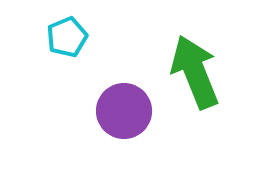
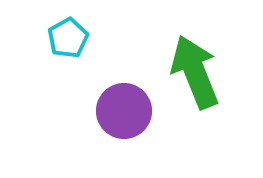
cyan pentagon: moved 1 px right, 1 px down; rotated 6 degrees counterclockwise
